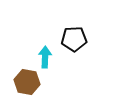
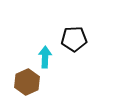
brown hexagon: rotated 25 degrees clockwise
